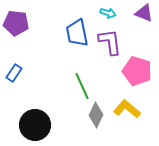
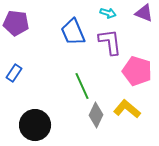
blue trapezoid: moved 4 px left, 1 px up; rotated 12 degrees counterclockwise
